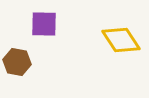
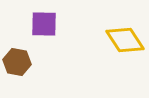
yellow diamond: moved 4 px right
